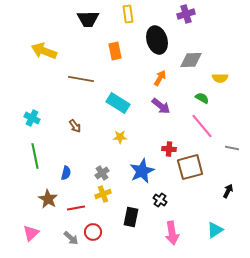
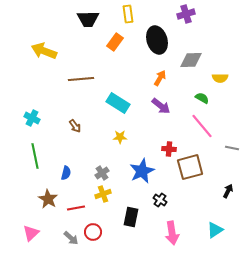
orange rectangle: moved 9 px up; rotated 48 degrees clockwise
brown line: rotated 15 degrees counterclockwise
